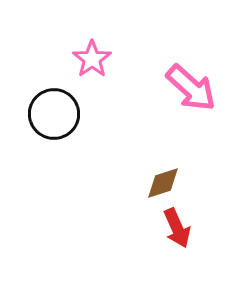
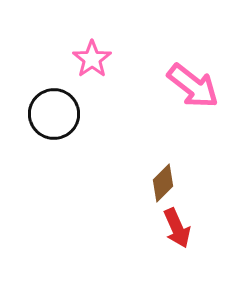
pink arrow: moved 2 px right, 2 px up; rotated 4 degrees counterclockwise
brown diamond: rotated 27 degrees counterclockwise
